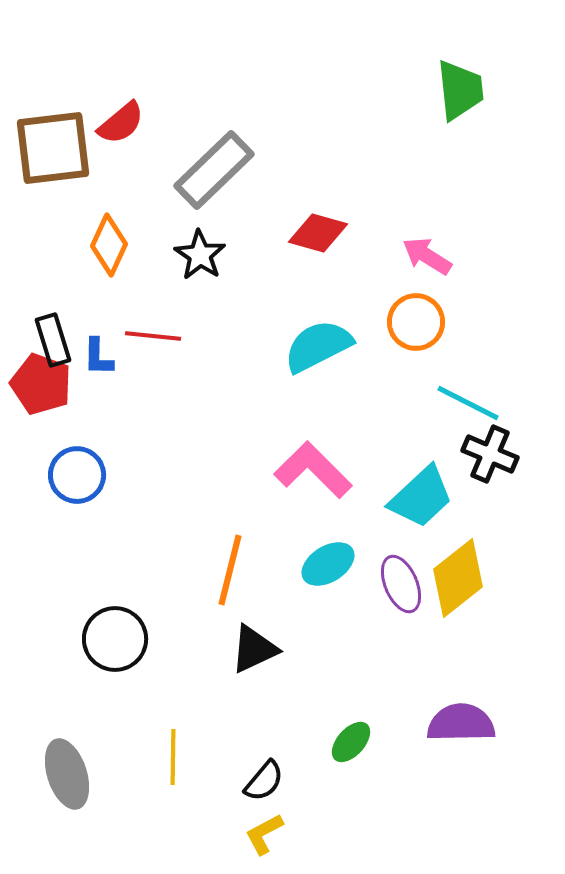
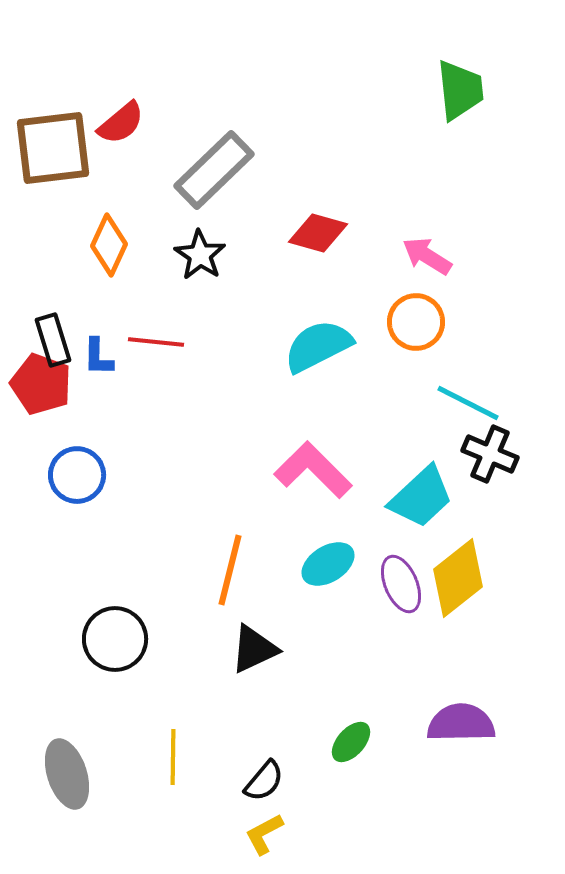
red line: moved 3 px right, 6 px down
